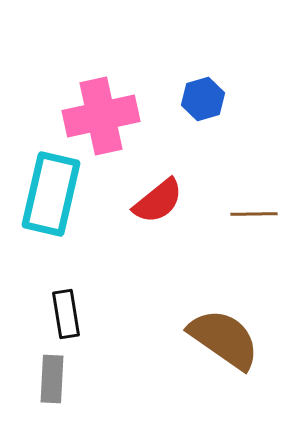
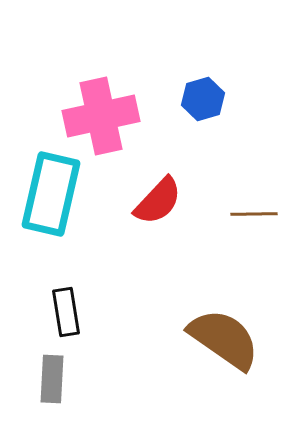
red semicircle: rotated 8 degrees counterclockwise
black rectangle: moved 2 px up
